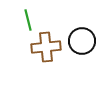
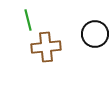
black circle: moved 13 px right, 7 px up
